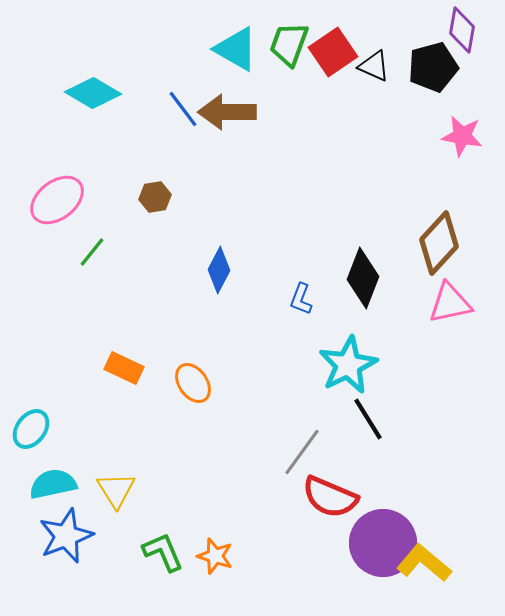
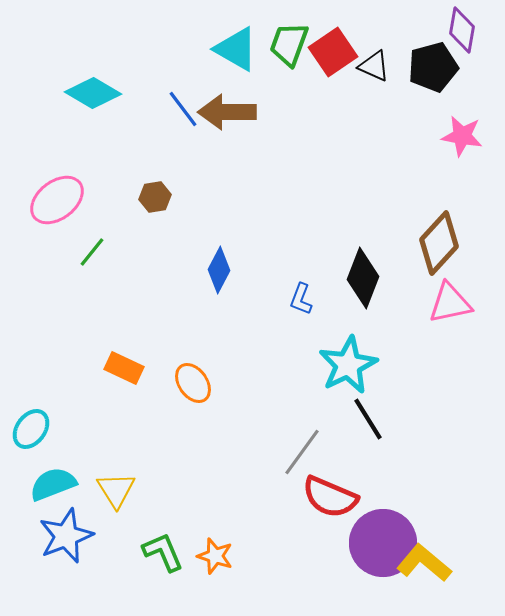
cyan semicircle: rotated 9 degrees counterclockwise
